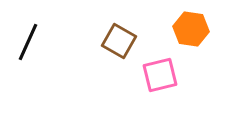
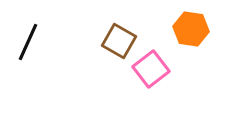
pink square: moved 9 px left, 6 px up; rotated 24 degrees counterclockwise
